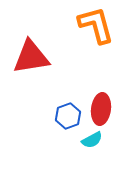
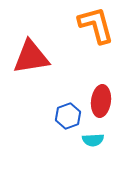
red ellipse: moved 8 px up
cyan semicircle: moved 1 px right; rotated 25 degrees clockwise
